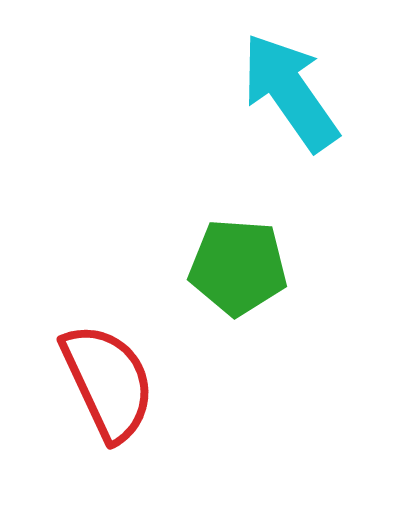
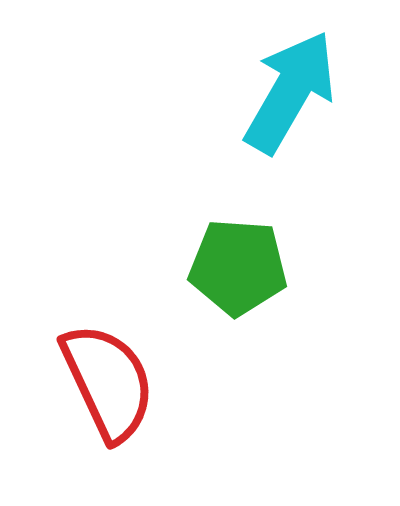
cyan arrow: rotated 65 degrees clockwise
